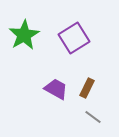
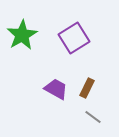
green star: moved 2 px left
